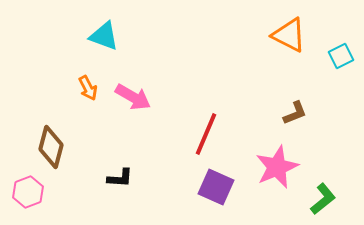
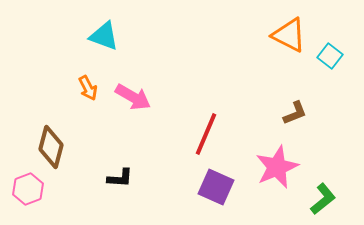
cyan square: moved 11 px left; rotated 25 degrees counterclockwise
pink hexagon: moved 3 px up
